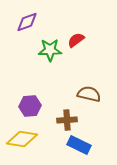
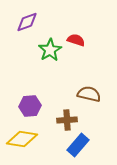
red semicircle: rotated 54 degrees clockwise
green star: rotated 30 degrees counterclockwise
blue rectangle: moved 1 px left; rotated 75 degrees counterclockwise
